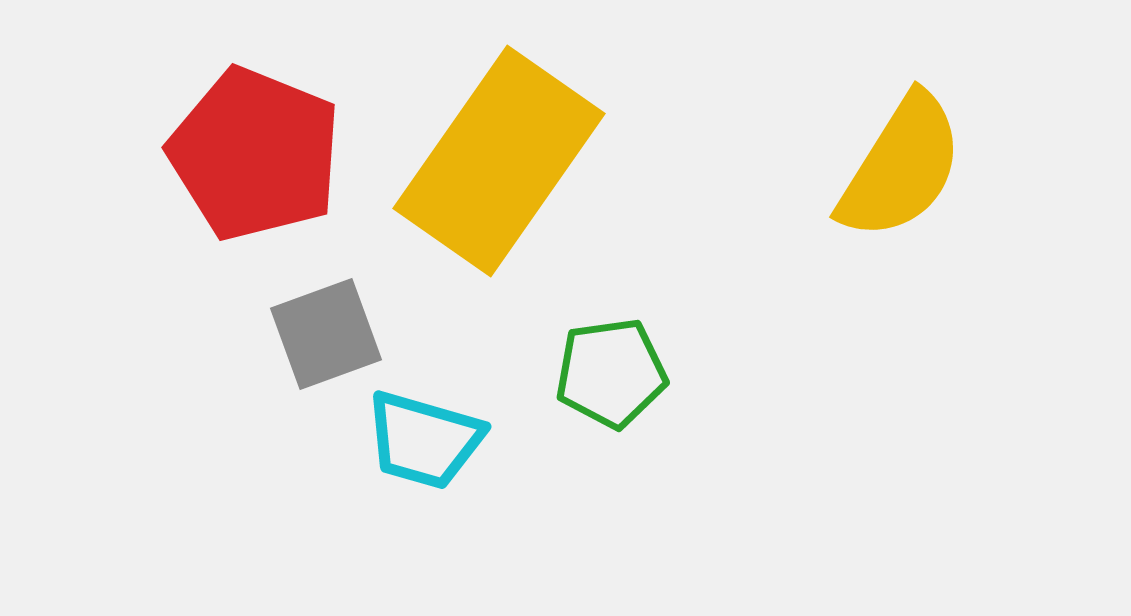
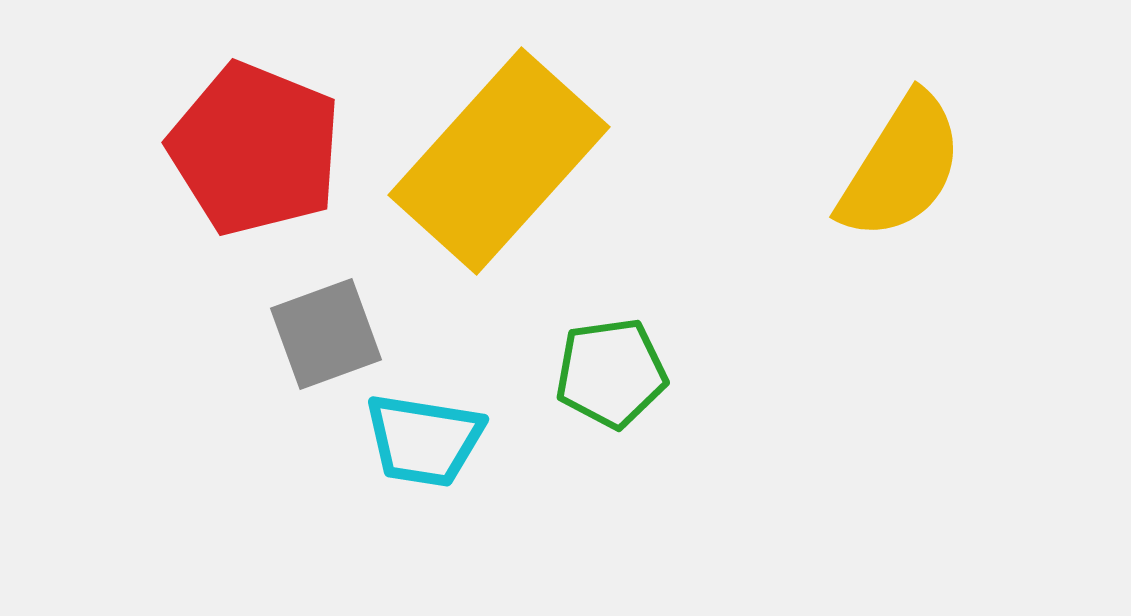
red pentagon: moved 5 px up
yellow rectangle: rotated 7 degrees clockwise
cyan trapezoid: rotated 7 degrees counterclockwise
